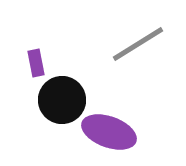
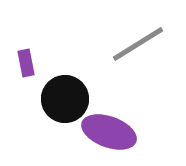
purple rectangle: moved 10 px left
black circle: moved 3 px right, 1 px up
